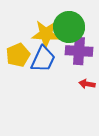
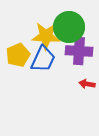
yellow star: moved 2 px down
